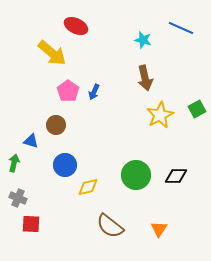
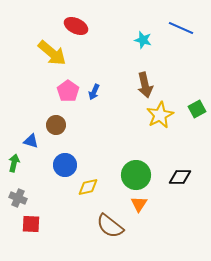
brown arrow: moved 7 px down
black diamond: moved 4 px right, 1 px down
orange triangle: moved 20 px left, 25 px up
